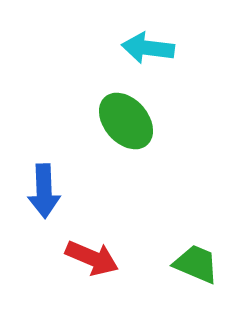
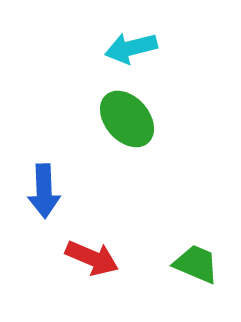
cyan arrow: moved 17 px left; rotated 21 degrees counterclockwise
green ellipse: moved 1 px right, 2 px up
